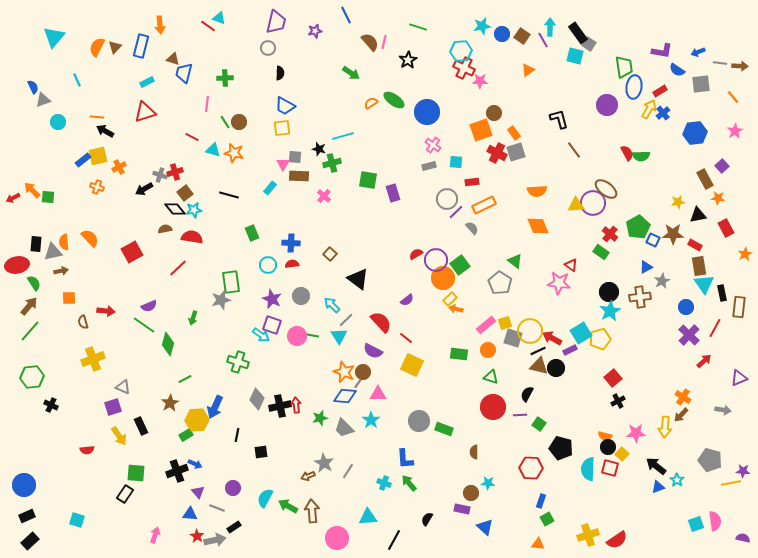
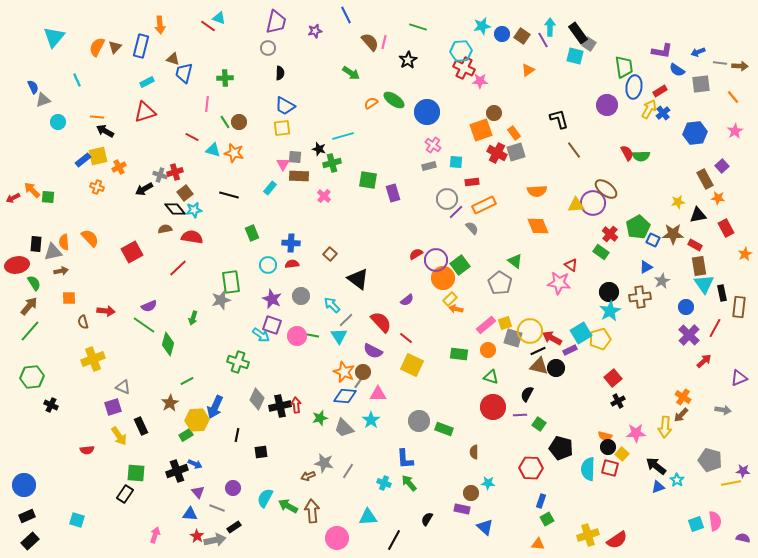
green line at (185, 379): moved 2 px right, 2 px down
gray star at (324, 463): rotated 18 degrees counterclockwise
